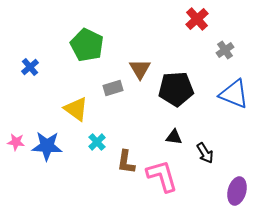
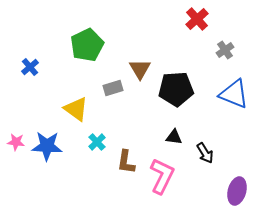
green pentagon: rotated 20 degrees clockwise
pink L-shape: rotated 42 degrees clockwise
